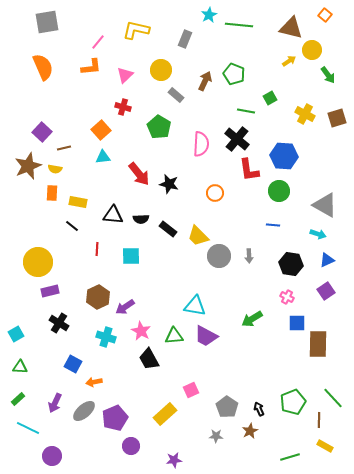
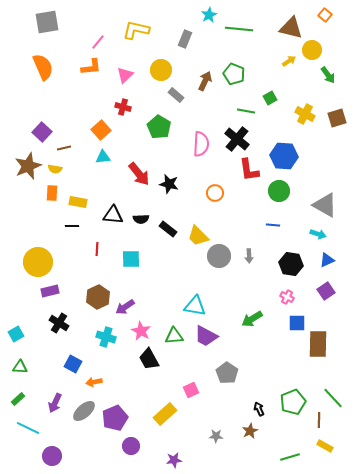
green line at (239, 25): moved 4 px down
black line at (72, 226): rotated 40 degrees counterclockwise
cyan square at (131, 256): moved 3 px down
gray pentagon at (227, 407): moved 34 px up
